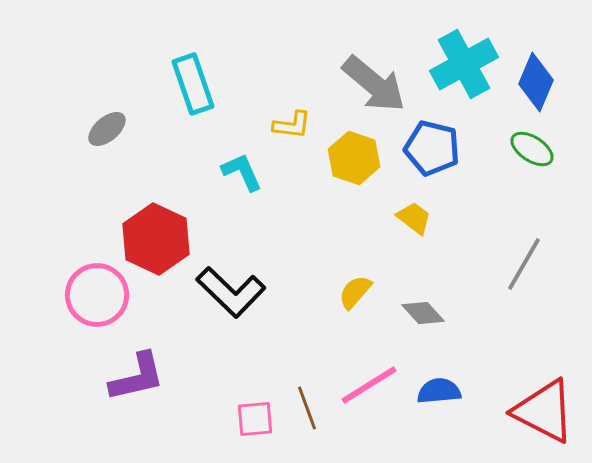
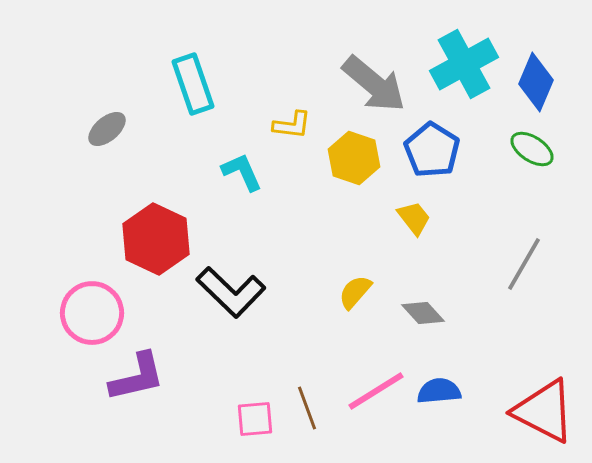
blue pentagon: moved 2 px down; rotated 18 degrees clockwise
yellow trapezoid: rotated 15 degrees clockwise
pink circle: moved 5 px left, 18 px down
pink line: moved 7 px right, 6 px down
